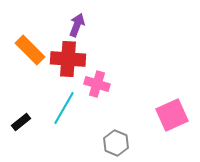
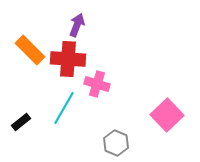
pink square: moved 5 px left; rotated 20 degrees counterclockwise
